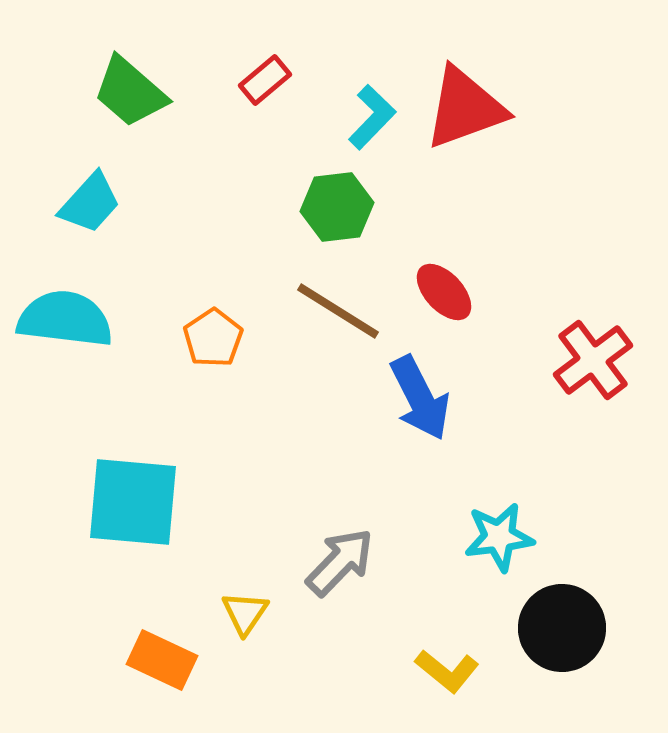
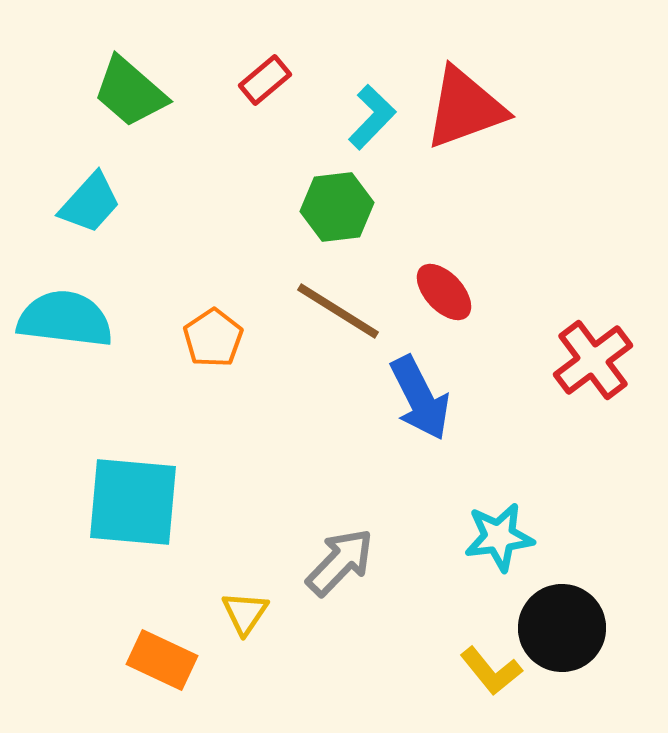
yellow L-shape: moved 44 px right; rotated 12 degrees clockwise
